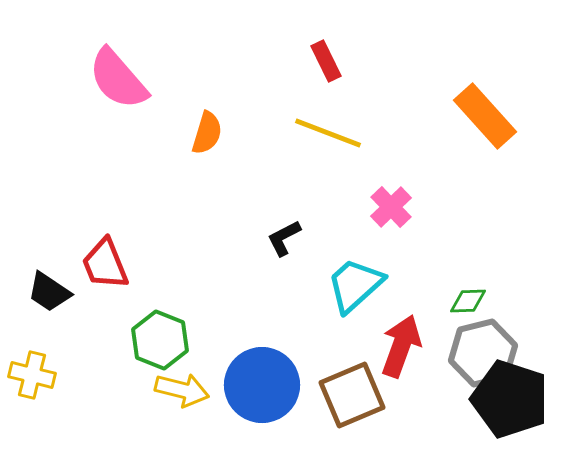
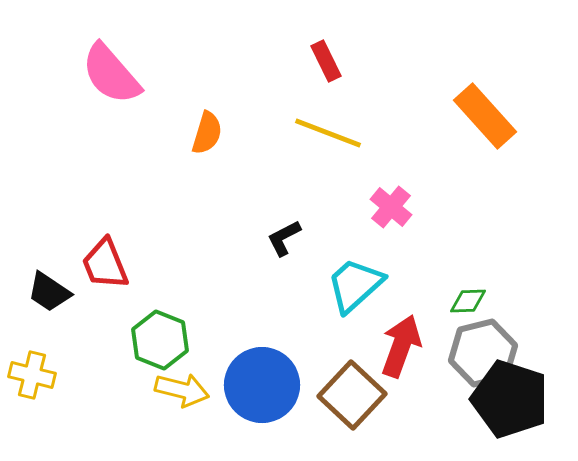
pink semicircle: moved 7 px left, 5 px up
pink cross: rotated 6 degrees counterclockwise
brown square: rotated 24 degrees counterclockwise
